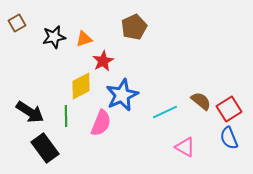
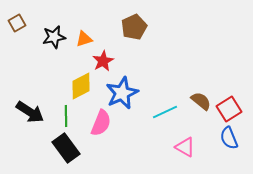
blue star: moved 2 px up
black rectangle: moved 21 px right
